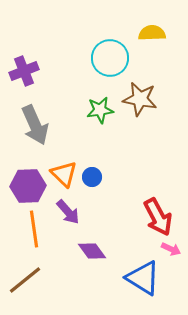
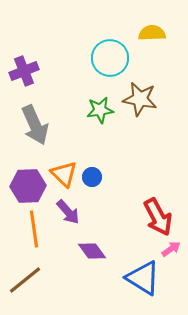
pink arrow: rotated 60 degrees counterclockwise
